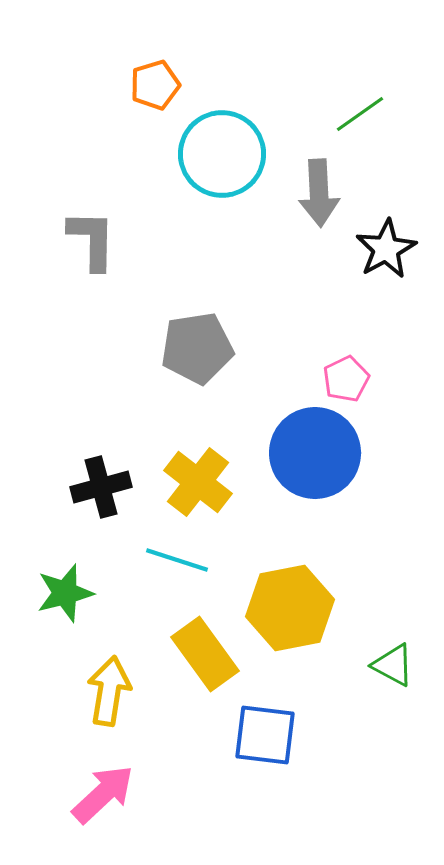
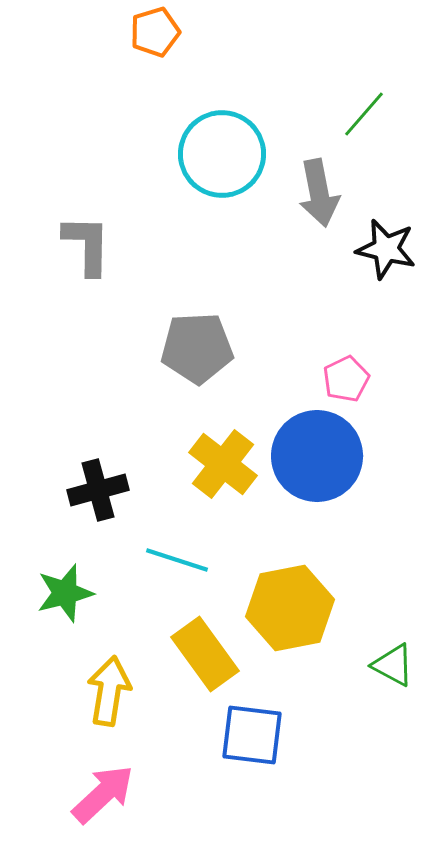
orange pentagon: moved 53 px up
green line: moved 4 px right; rotated 14 degrees counterclockwise
gray arrow: rotated 8 degrees counterclockwise
gray L-shape: moved 5 px left, 5 px down
black star: rotated 30 degrees counterclockwise
gray pentagon: rotated 6 degrees clockwise
blue circle: moved 2 px right, 3 px down
yellow cross: moved 25 px right, 18 px up
black cross: moved 3 px left, 3 px down
blue square: moved 13 px left
